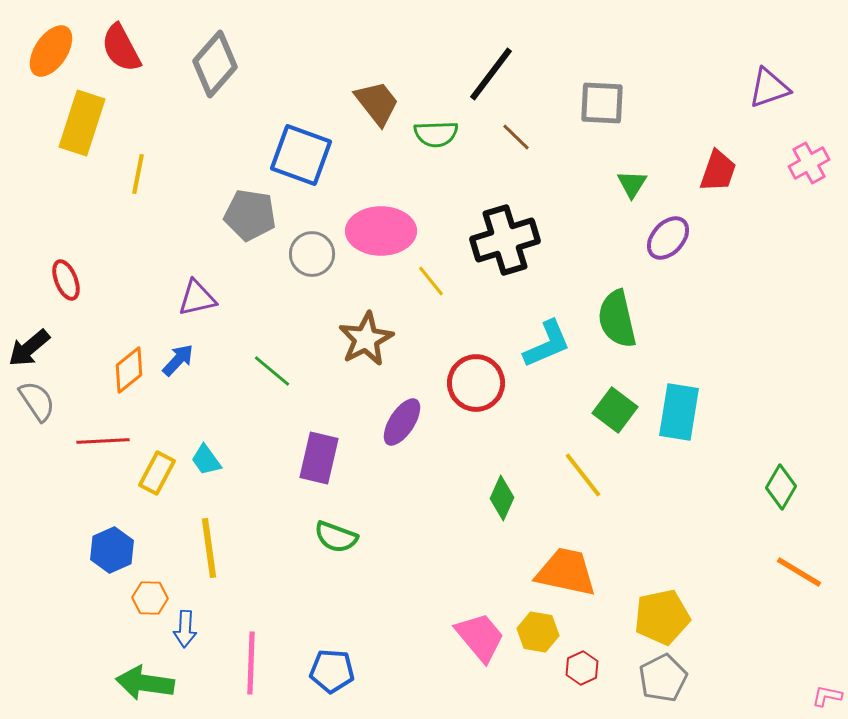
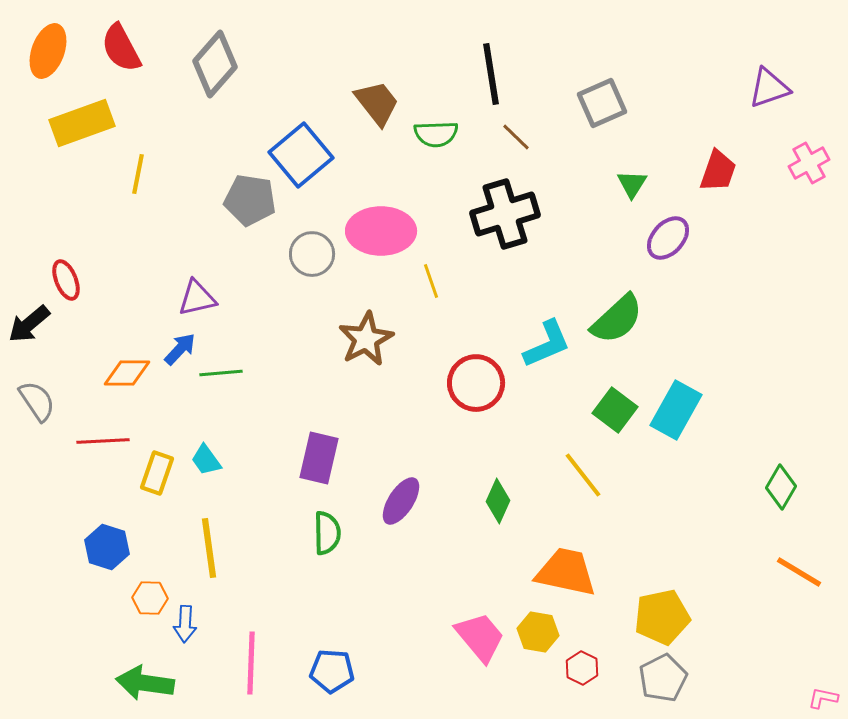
orange ellipse at (51, 51): moved 3 px left; rotated 14 degrees counterclockwise
black line at (491, 74): rotated 46 degrees counterclockwise
gray square at (602, 103): rotated 27 degrees counterclockwise
yellow rectangle at (82, 123): rotated 52 degrees clockwise
blue square at (301, 155): rotated 30 degrees clockwise
gray pentagon at (250, 215): moved 15 px up
black cross at (505, 240): moved 26 px up
yellow line at (431, 281): rotated 20 degrees clockwise
green semicircle at (617, 319): rotated 120 degrees counterclockwise
black arrow at (29, 348): moved 24 px up
blue arrow at (178, 360): moved 2 px right, 11 px up
orange diamond at (129, 370): moved 2 px left, 3 px down; rotated 39 degrees clockwise
green line at (272, 371): moved 51 px left, 2 px down; rotated 45 degrees counterclockwise
cyan rectangle at (679, 412): moved 3 px left, 2 px up; rotated 20 degrees clockwise
purple ellipse at (402, 422): moved 1 px left, 79 px down
yellow rectangle at (157, 473): rotated 9 degrees counterclockwise
green diamond at (502, 498): moved 4 px left, 3 px down
green semicircle at (336, 537): moved 9 px left, 4 px up; rotated 111 degrees counterclockwise
blue hexagon at (112, 550): moved 5 px left, 3 px up; rotated 18 degrees counterclockwise
blue arrow at (185, 629): moved 5 px up
red hexagon at (582, 668): rotated 8 degrees counterclockwise
pink L-shape at (827, 696): moved 4 px left, 2 px down
